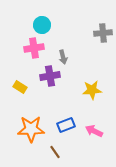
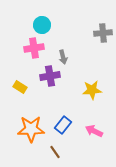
blue rectangle: moved 3 px left; rotated 30 degrees counterclockwise
